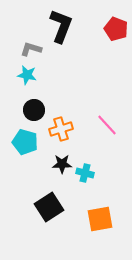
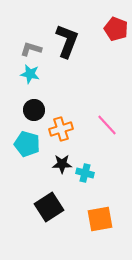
black L-shape: moved 6 px right, 15 px down
cyan star: moved 3 px right, 1 px up
cyan pentagon: moved 2 px right, 2 px down
